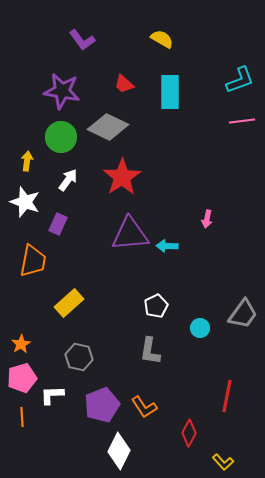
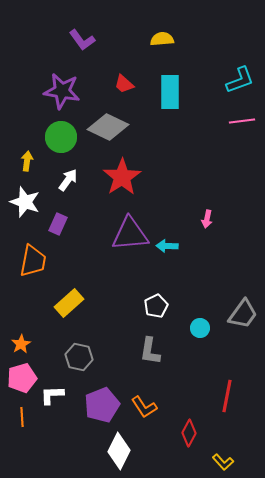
yellow semicircle: rotated 35 degrees counterclockwise
